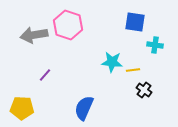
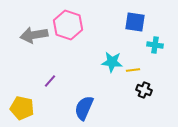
purple line: moved 5 px right, 6 px down
black cross: rotated 14 degrees counterclockwise
yellow pentagon: rotated 10 degrees clockwise
